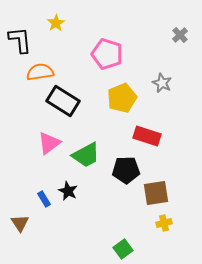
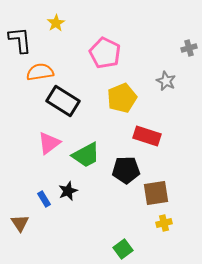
gray cross: moved 9 px right, 13 px down; rotated 28 degrees clockwise
pink pentagon: moved 2 px left, 1 px up; rotated 8 degrees clockwise
gray star: moved 4 px right, 2 px up
black star: rotated 24 degrees clockwise
